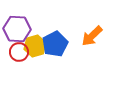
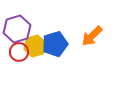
purple hexagon: rotated 20 degrees counterclockwise
blue pentagon: rotated 10 degrees clockwise
